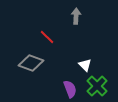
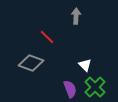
green cross: moved 2 px left, 1 px down
